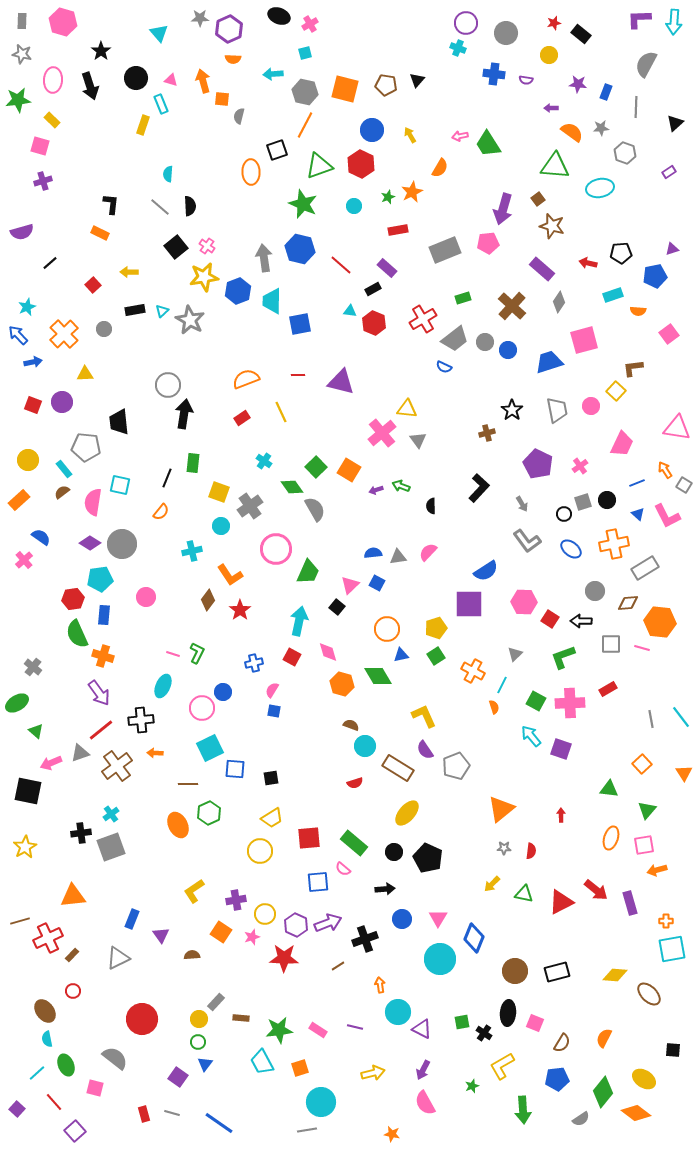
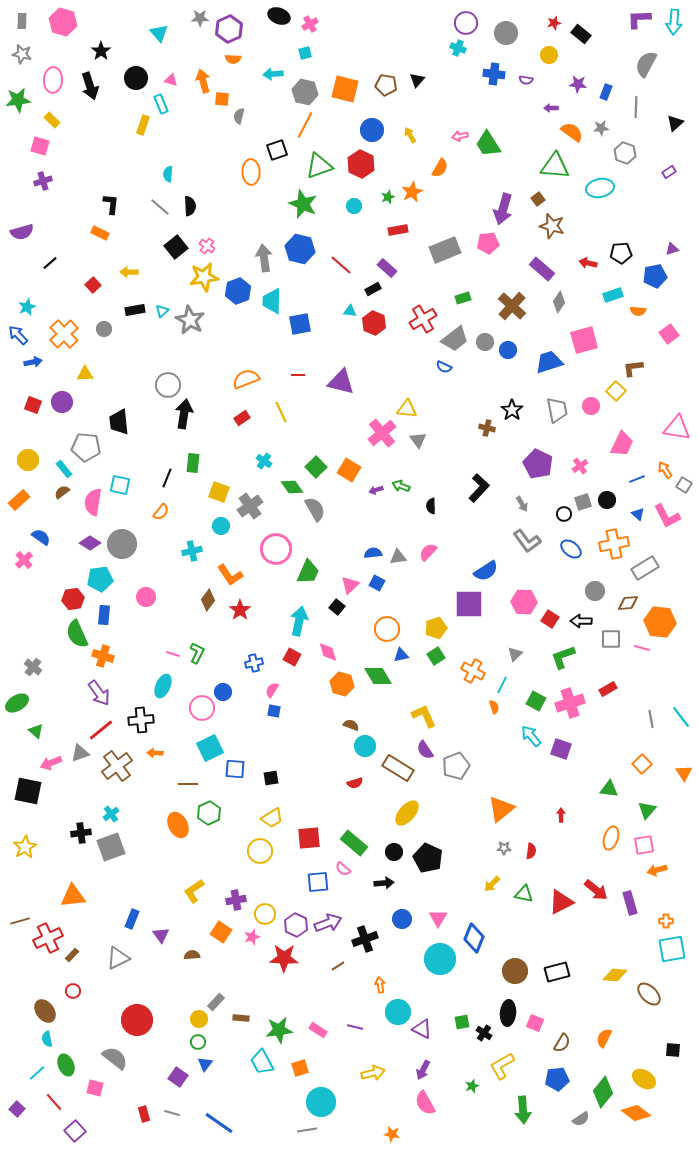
brown cross at (487, 433): moved 5 px up; rotated 28 degrees clockwise
blue line at (637, 483): moved 4 px up
gray square at (611, 644): moved 5 px up
pink cross at (570, 703): rotated 16 degrees counterclockwise
black arrow at (385, 889): moved 1 px left, 6 px up
red circle at (142, 1019): moved 5 px left, 1 px down
